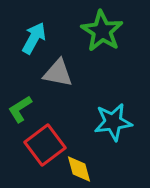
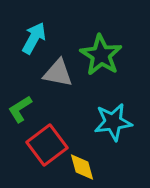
green star: moved 1 px left, 24 px down
red square: moved 2 px right
yellow diamond: moved 3 px right, 2 px up
